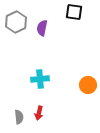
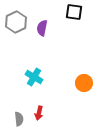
cyan cross: moved 6 px left, 2 px up; rotated 36 degrees clockwise
orange circle: moved 4 px left, 2 px up
gray semicircle: moved 2 px down
